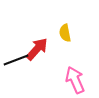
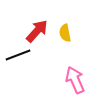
red arrow: moved 18 px up
black line: moved 2 px right, 5 px up
